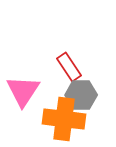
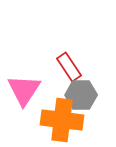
pink triangle: moved 1 px right, 1 px up
orange cross: moved 2 px left, 1 px down
